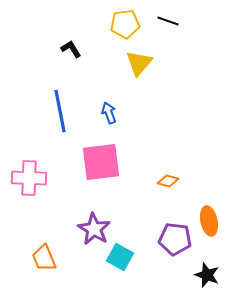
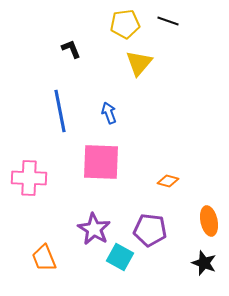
black L-shape: rotated 10 degrees clockwise
pink square: rotated 9 degrees clockwise
purple pentagon: moved 25 px left, 9 px up
black star: moved 3 px left, 12 px up
